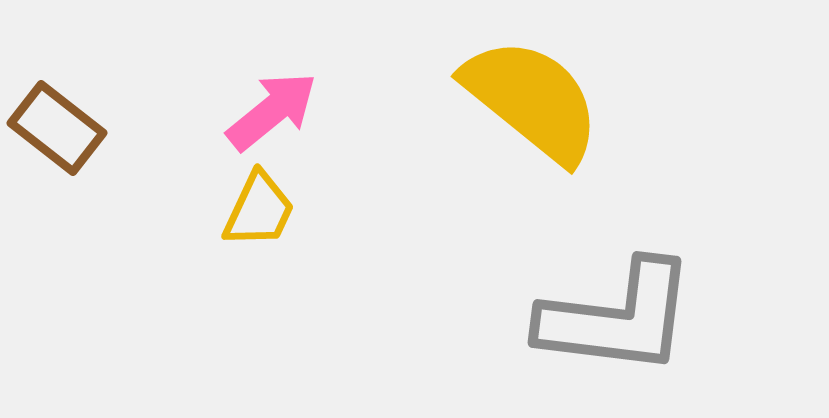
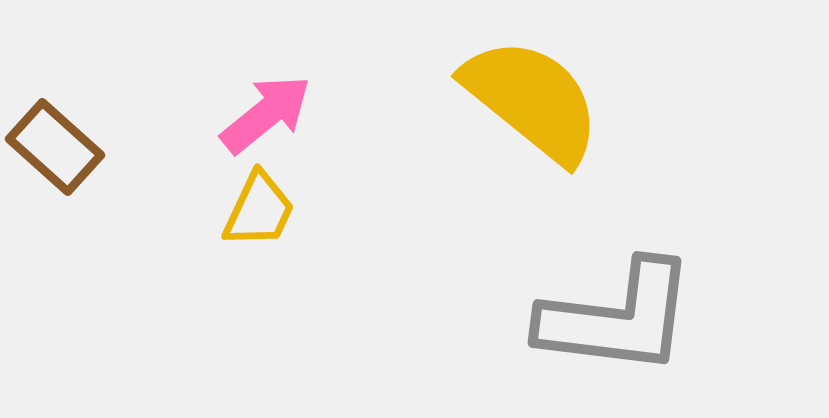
pink arrow: moved 6 px left, 3 px down
brown rectangle: moved 2 px left, 19 px down; rotated 4 degrees clockwise
